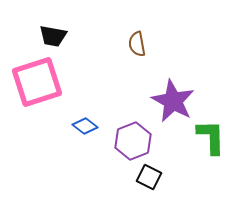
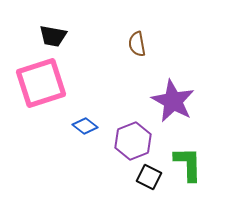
pink square: moved 4 px right, 1 px down
green L-shape: moved 23 px left, 27 px down
